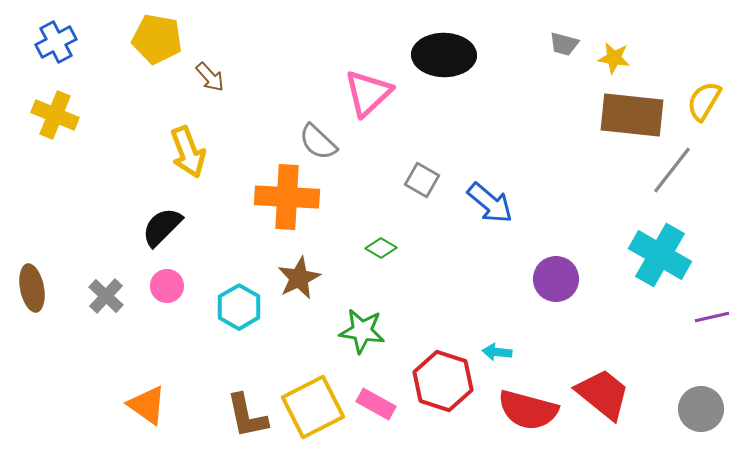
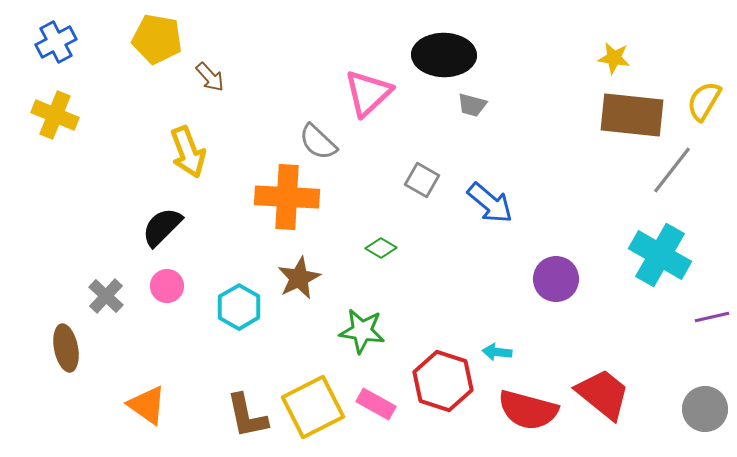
gray trapezoid: moved 92 px left, 61 px down
brown ellipse: moved 34 px right, 60 px down
gray circle: moved 4 px right
